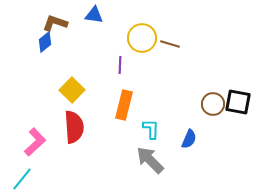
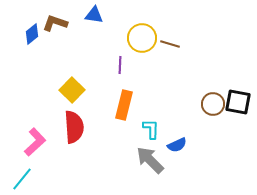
blue diamond: moved 13 px left, 8 px up
blue semicircle: moved 12 px left, 6 px down; rotated 42 degrees clockwise
